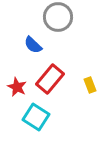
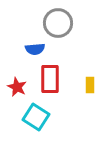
gray circle: moved 6 px down
blue semicircle: moved 2 px right, 4 px down; rotated 48 degrees counterclockwise
red rectangle: rotated 40 degrees counterclockwise
yellow rectangle: rotated 21 degrees clockwise
